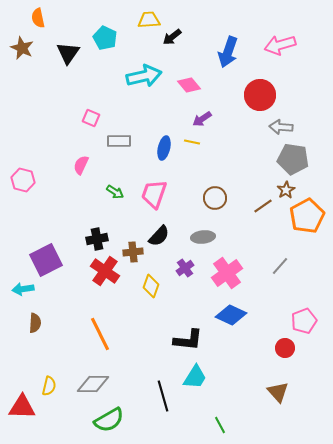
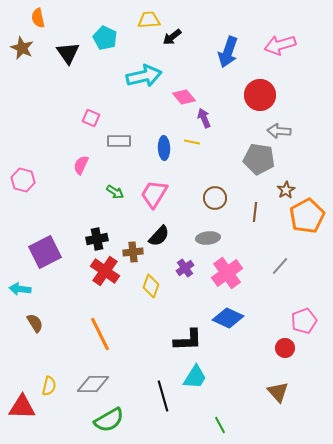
black triangle at (68, 53): rotated 10 degrees counterclockwise
pink diamond at (189, 85): moved 5 px left, 12 px down
purple arrow at (202, 119): moved 2 px right, 1 px up; rotated 102 degrees clockwise
gray arrow at (281, 127): moved 2 px left, 4 px down
blue ellipse at (164, 148): rotated 15 degrees counterclockwise
gray pentagon at (293, 159): moved 34 px left
pink trapezoid at (154, 194): rotated 12 degrees clockwise
brown line at (263, 206): moved 8 px left, 6 px down; rotated 48 degrees counterclockwise
gray ellipse at (203, 237): moved 5 px right, 1 px down
purple square at (46, 260): moved 1 px left, 8 px up
cyan arrow at (23, 289): moved 3 px left; rotated 15 degrees clockwise
blue diamond at (231, 315): moved 3 px left, 3 px down
brown semicircle at (35, 323): rotated 36 degrees counterclockwise
black L-shape at (188, 340): rotated 8 degrees counterclockwise
